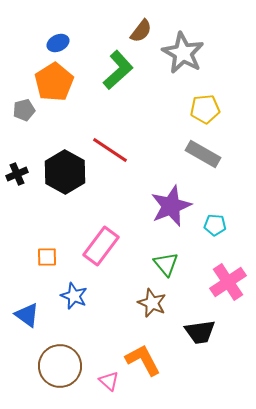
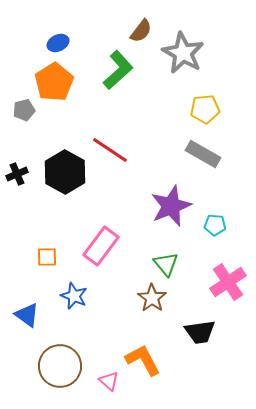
brown star: moved 5 px up; rotated 12 degrees clockwise
